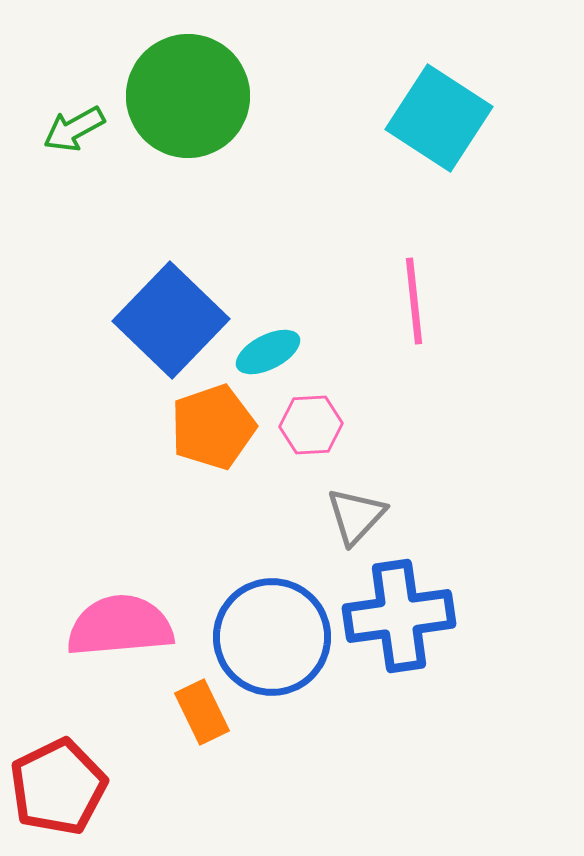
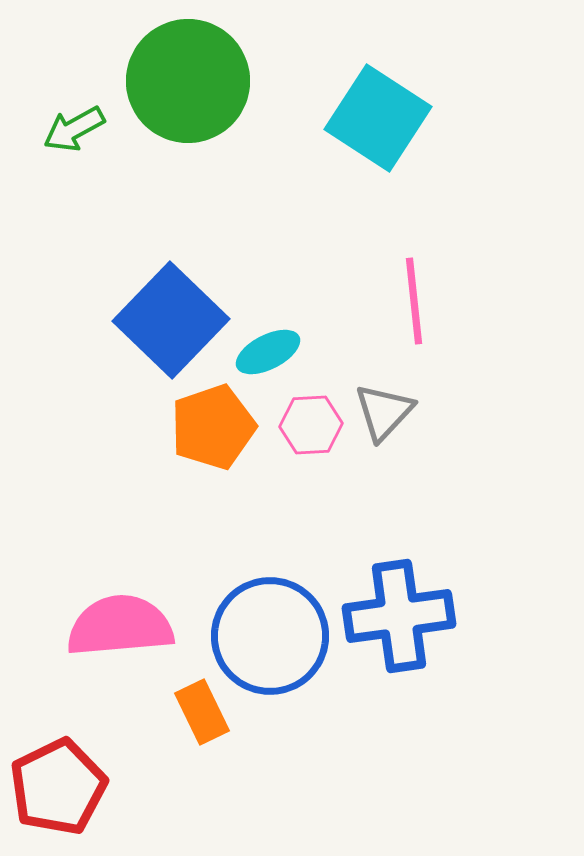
green circle: moved 15 px up
cyan square: moved 61 px left
gray triangle: moved 28 px right, 104 px up
blue circle: moved 2 px left, 1 px up
